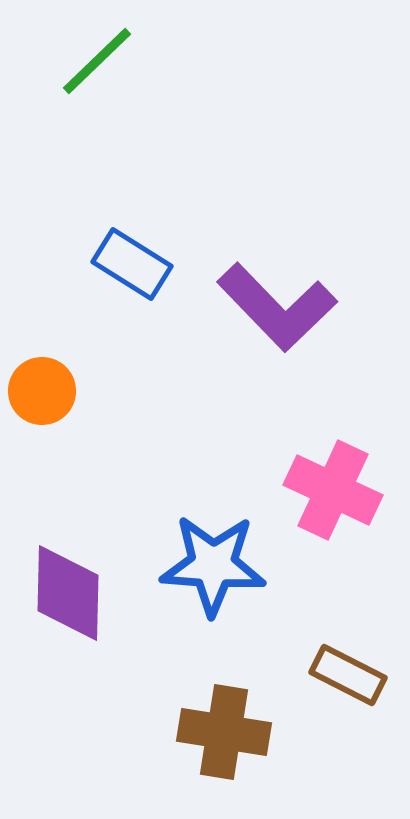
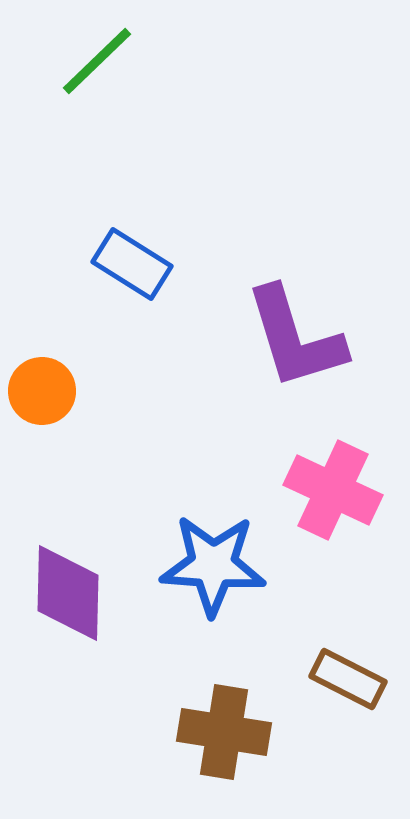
purple L-shape: moved 18 px right, 31 px down; rotated 27 degrees clockwise
brown rectangle: moved 4 px down
